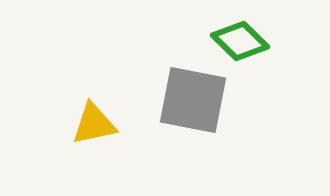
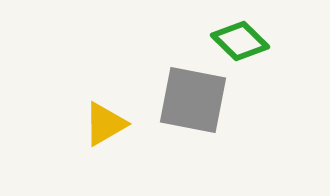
yellow triangle: moved 11 px right; rotated 18 degrees counterclockwise
